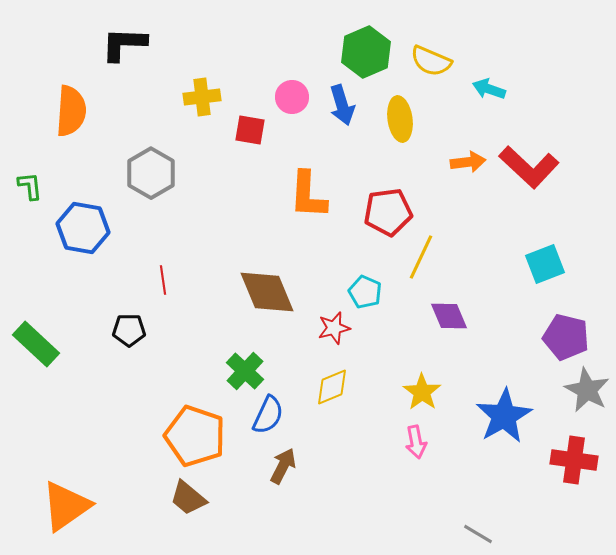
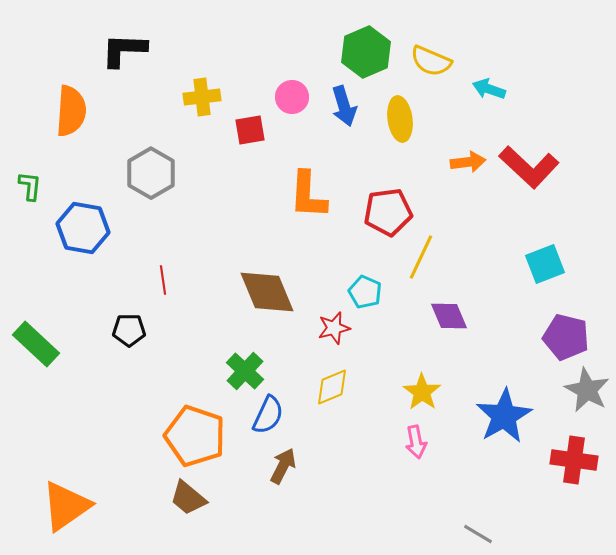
black L-shape: moved 6 px down
blue arrow: moved 2 px right, 1 px down
red square: rotated 20 degrees counterclockwise
green L-shape: rotated 12 degrees clockwise
